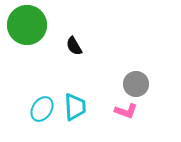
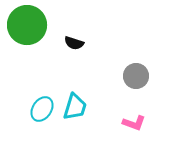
black semicircle: moved 3 px up; rotated 42 degrees counterclockwise
gray circle: moved 8 px up
cyan trapezoid: rotated 20 degrees clockwise
pink L-shape: moved 8 px right, 12 px down
